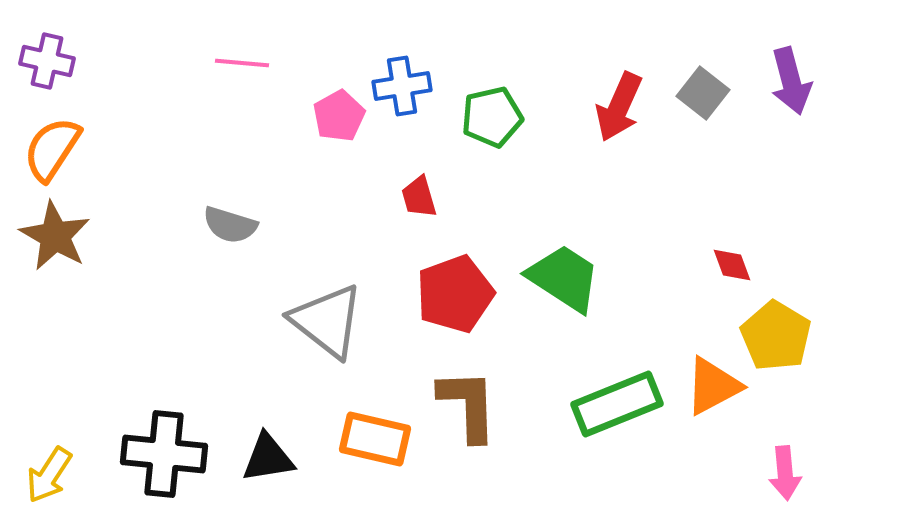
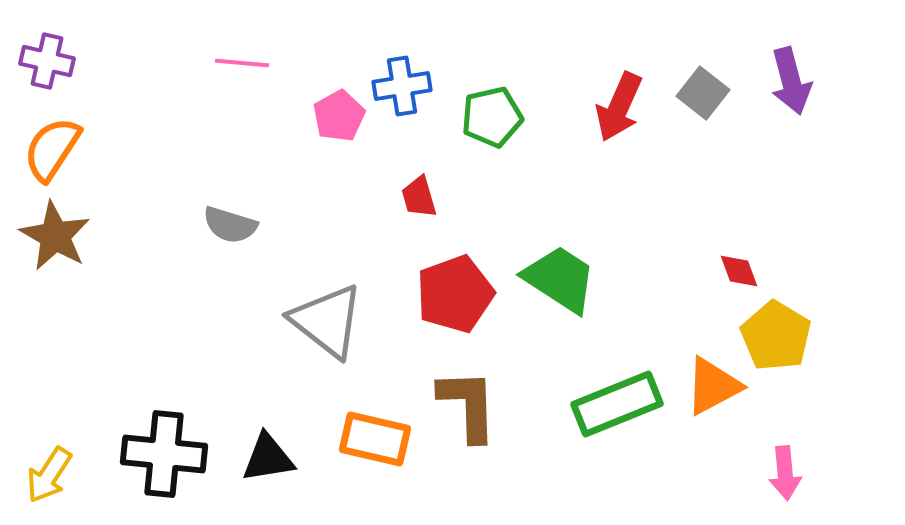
red diamond: moved 7 px right, 6 px down
green trapezoid: moved 4 px left, 1 px down
